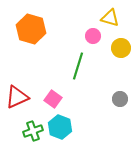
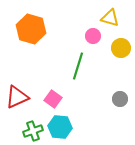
cyan hexagon: rotated 15 degrees counterclockwise
